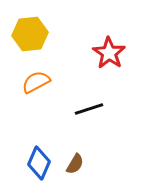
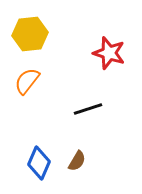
red star: rotated 16 degrees counterclockwise
orange semicircle: moved 9 px left, 1 px up; rotated 24 degrees counterclockwise
black line: moved 1 px left
brown semicircle: moved 2 px right, 3 px up
